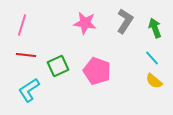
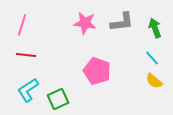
gray L-shape: moved 3 px left, 1 px down; rotated 50 degrees clockwise
green square: moved 33 px down
cyan L-shape: moved 1 px left
